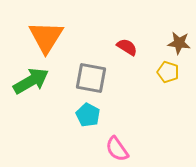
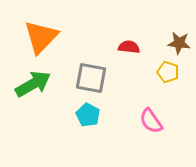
orange triangle: moved 5 px left; rotated 12 degrees clockwise
red semicircle: moved 2 px right; rotated 25 degrees counterclockwise
green arrow: moved 2 px right, 3 px down
pink semicircle: moved 34 px right, 28 px up
